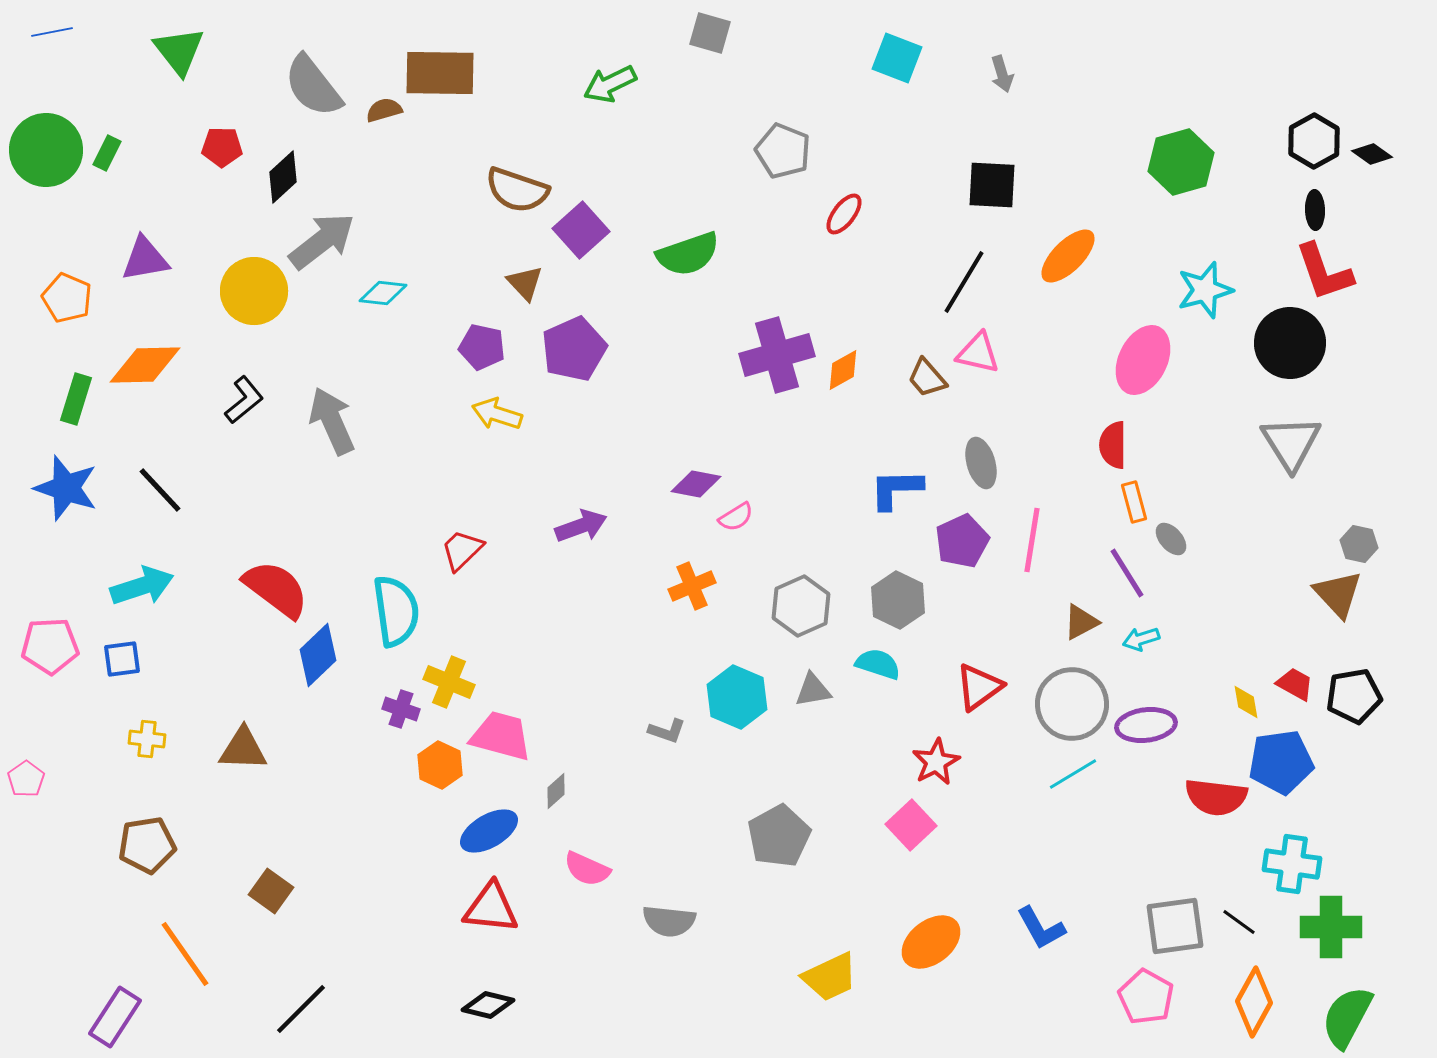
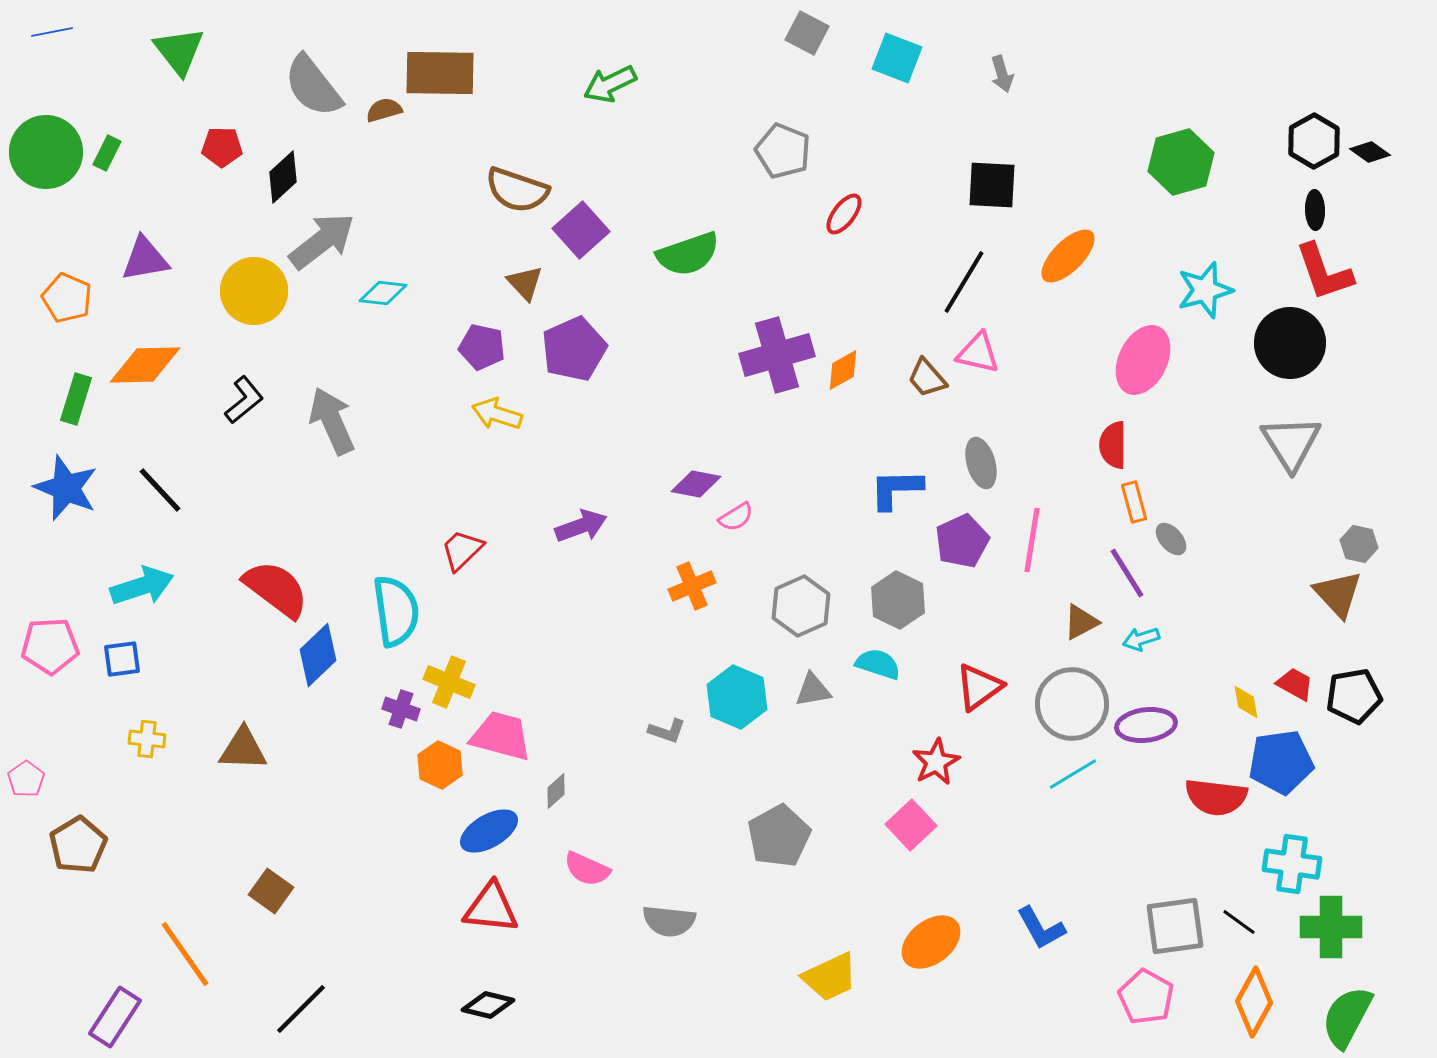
gray square at (710, 33): moved 97 px right; rotated 12 degrees clockwise
green circle at (46, 150): moved 2 px down
black diamond at (1372, 154): moved 2 px left, 2 px up
blue star at (66, 488): rotated 4 degrees clockwise
brown pentagon at (147, 845): moved 69 px left; rotated 22 degrees counterclockwise
